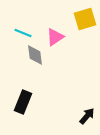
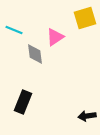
yellow square: moved 1 px up
cyan line: moved 9 px left, 3 px up
gray diamond: moved 1 px up
black arrow: rotated 138 degrees counterclockwise
